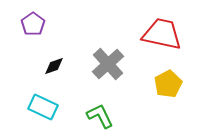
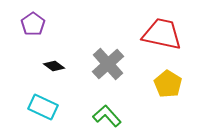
black diamond: rotated 55 degrees clockwise
yellow pentagon: rotated 12 degrees counterclockwise
green L-shape: moved 7 px right; rotated 16 degrees counterclockwise
